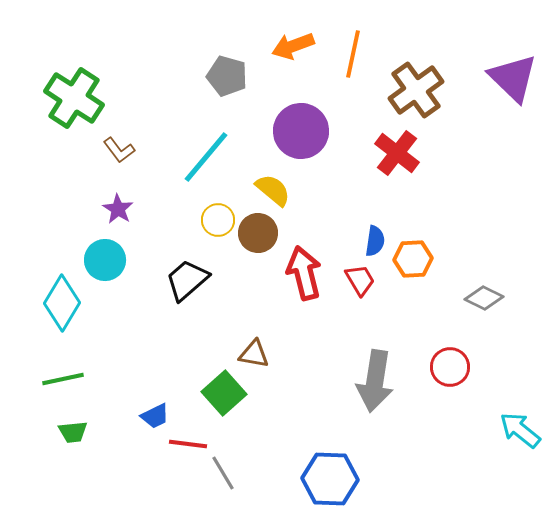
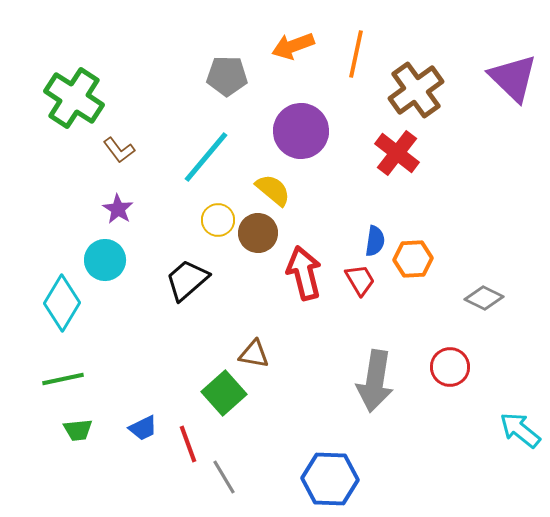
orange line: moved 3 px right
gray pentagon: rotated 15 degrees counterclockwise
blue trapezoid: moved 12 px left, 12 px down
green trapezoid: moved 5 px right, 2 px up
red line: rotated 63 degrees clockwise
gray line: moved 1 px right, 4 px down
